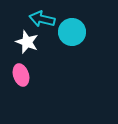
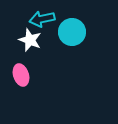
cyan arrow: rotated 25 degrees counterclockwise
white star: moved 3 px right, 2 px up
